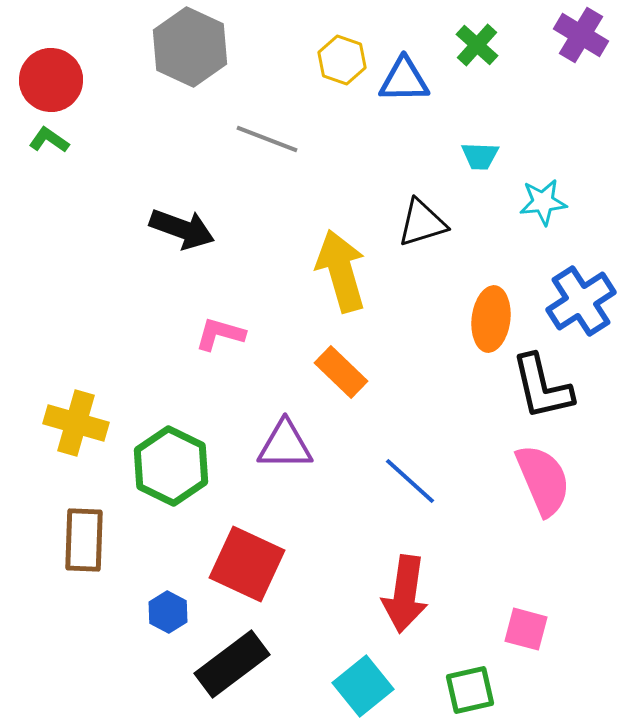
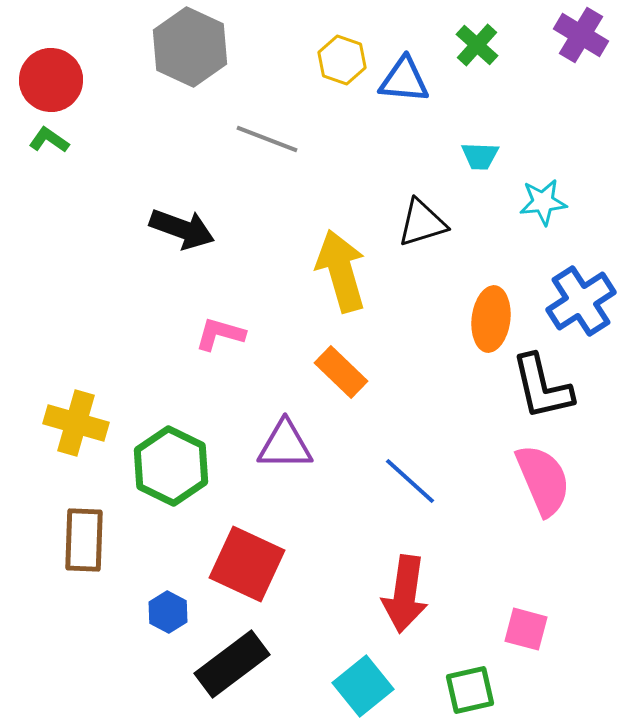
blue triangle: rotated 6 degrees clockwise
